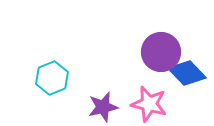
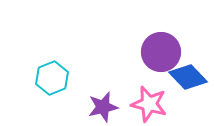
blue diamond: moved 1 px right, 4 px down
